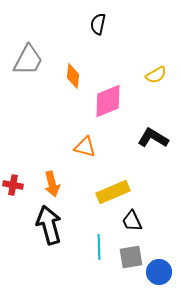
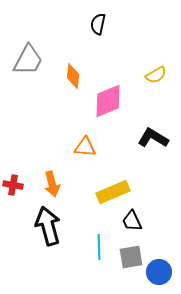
orange triangle: rotated 10 degrees counterclockwise
black arrow: moved 1 px left, 1 px down
